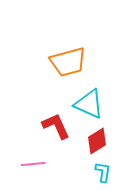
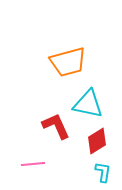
cyan triangle: moved 1 px left; rotated 12 degrees counterclockwise
